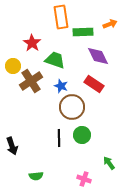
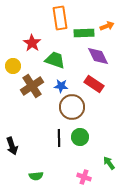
orange rectangle: moved 1 px left, 1 px down
orange arrow: moved 3 px left, 2 px down
green rectangle: moved 1 px right, 1 px down
brown cross: moved 1 px right, 5 px down
blue star: rotated 16 degrees counterclockwise
green circle: moved 2 px left, 2 px down
pink cross: moved 2 px up
